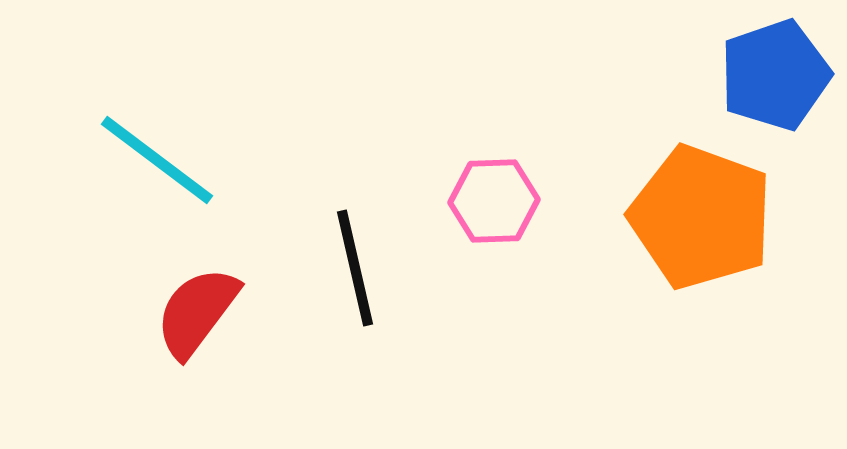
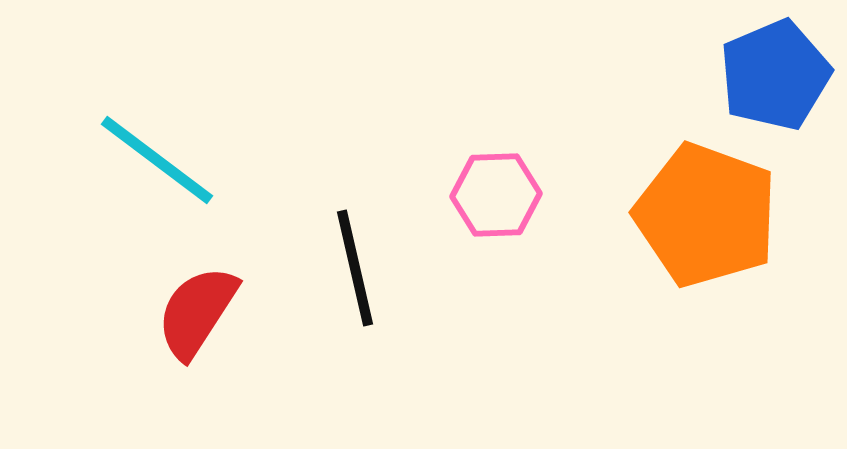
blue pentagon: rotated 4 degrees counterclockwise
pink hexagon: moved 2 px right, 6 px up
orange pentagon: moved 5 px right, 2 px up
red semicircle: rotated 4 degrees counterclockwise
